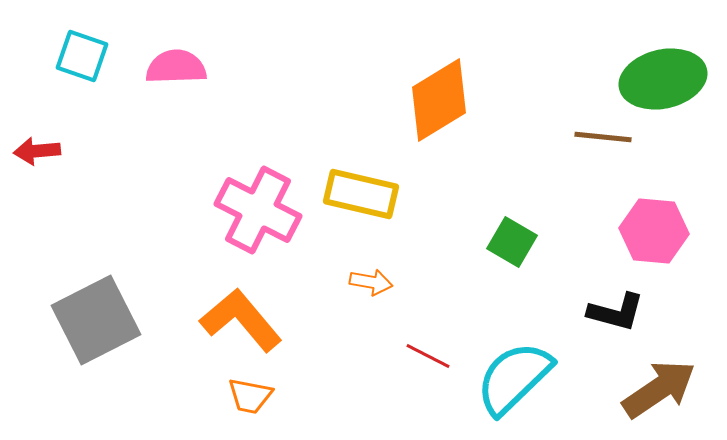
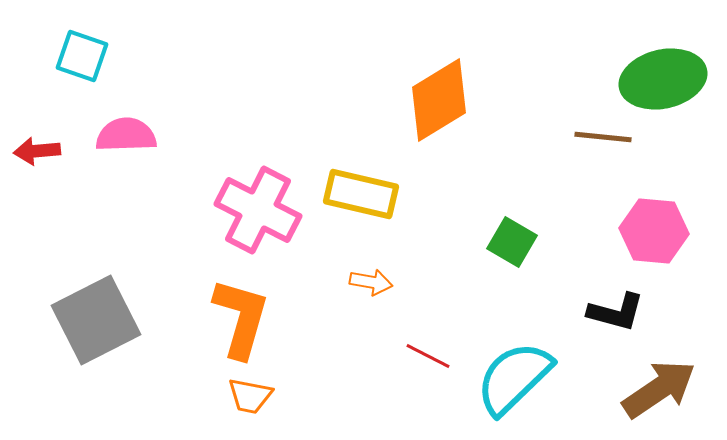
pink semicircle: moved 50 px left, 68 px down
orange L-shape: moved 2 px up; rotated 56 degrees clockwise
